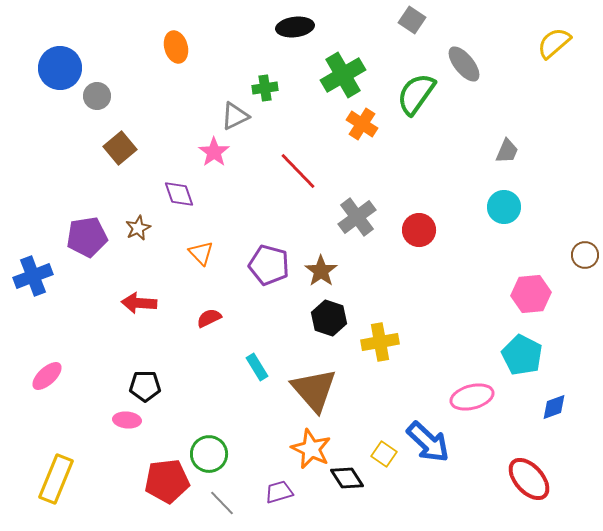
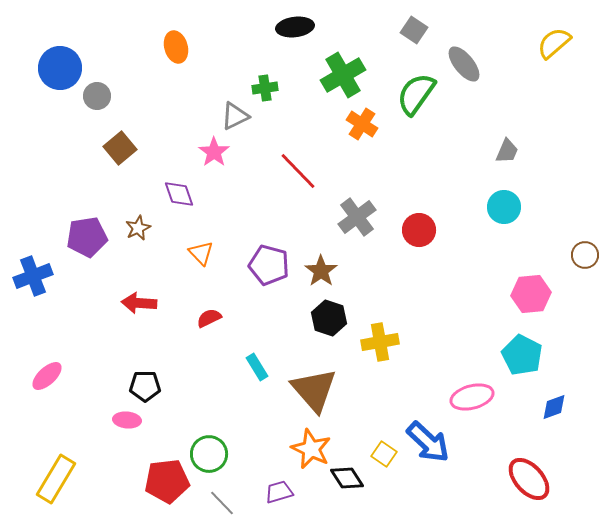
gray square at (412, 20): moved 2 px right, 10 px down
yellow rectangle at (56, 479): rotated 9 degrees clockwise
